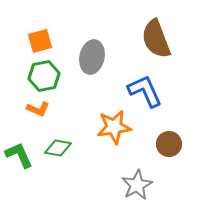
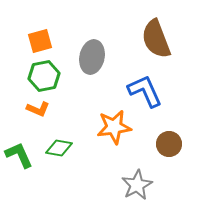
green diamond: moved 1 px right
